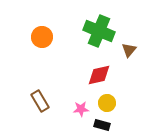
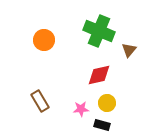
orange circle: moved 2 px right, 3 px down
